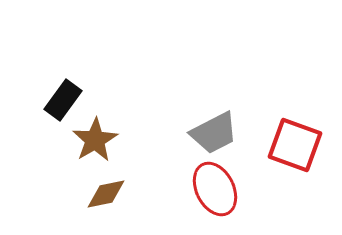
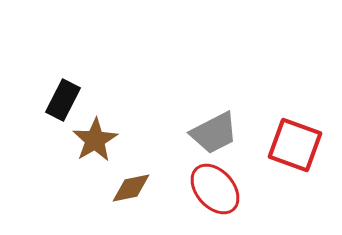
black rectangle: rotated 9 degrees counterclockwise
red ellipse: rotated 14 degrees counterclockwise
brown diamond: moved 25 px right, 6 px up
